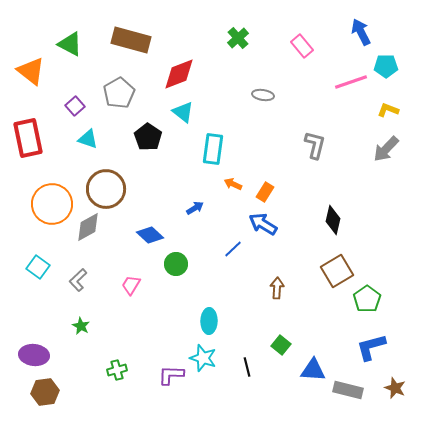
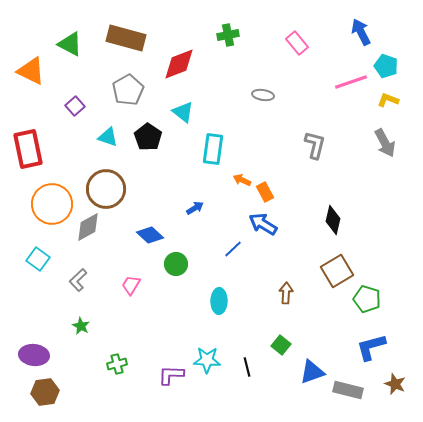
green cross at (238, 38): moved 10 px left, 3 px up; rotated 30 degrees clockwise
brown rectangle at (131, 40): moved 5 px left, 2 px up
pink rectangle at (302, 46): moved 5 px left, 3 px up
cyan pentagon at (386, 66): rotated 20 degrees clockwise
orange triangle at (31, 71): rotated 12 degrees counterclockwise
red diamond at (179, 74): moved 10 px up
gray pentagon at (119, 93): moved 9 px right, 3 px up
yellow L-shape at (388, 110): moved 10 px up
red rectangle at (28, 138): moved 11 px down
cyan triangle at (88, 139): moved 20 px right, 2 px up
gray arrow at (386, 149): moved 1 px left, 6 px up; rotated 72 degrees counterclockwise
orange arrow at (233, 184): moved 9 px right, 4 px up
orange rectangle at (265, 192): rotated 60 degrees counterclockwise
cyan square at (38, 267): moved 8 px up
brown arrow at (277, 288): moved 9 px right, 5 px down
green pentagon at (367, 299): rotated 20 degrees counterclockwise
cyan ellipse at (209, 321): moved 10 px right, 20 px up
cyan star at (203, 358): moved 4 px right, 2 px down; rotated 16 degrees counterclockwise
green cross at (117, 370): moved 6 px up
blue triangle at (313, 370): moved 1 px left, 2 px down; rotated 24 degrees counterclockwise
brown star at (395, 388): moved 4 px up
